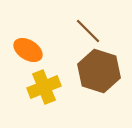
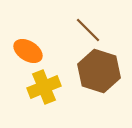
brown line: moved 1 px up
orange ellipse: moved 1 px down
